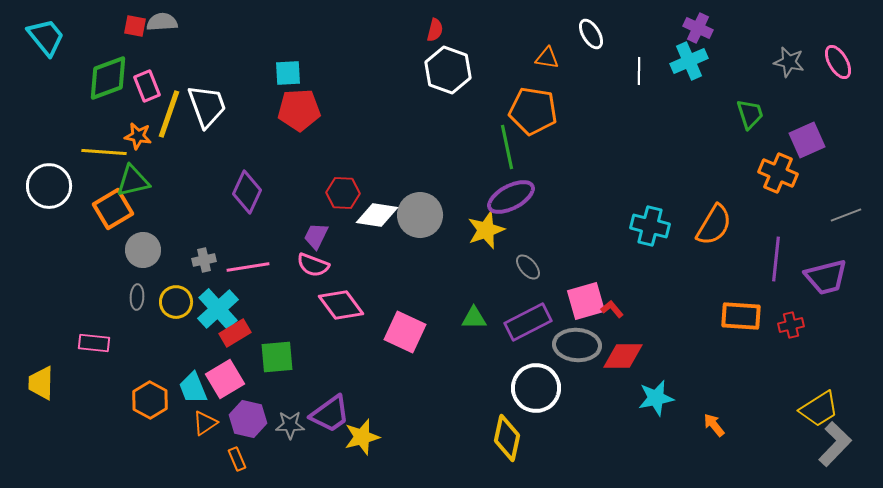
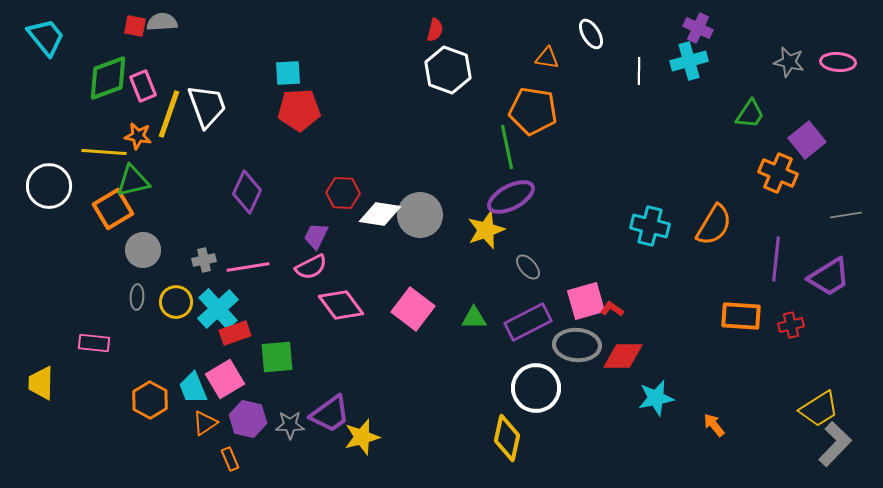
cyan cross at (689, 61): rotated 9 degrees clockwise
pink ellipse at (838, 62): rotated 56 degrees counterclockwise
pink rectangle at (147, 86): moved 4 px left
green trapezoid at (750, 114): rotated 52 degrees clockwise
purple square at (807, 140): rotated 15 degrees counterclockwise
white diamond at (377, 215): moved 3 px right, 1 px up
gray line at (846, 215): rotated 12 degrees clockwise
pink semicircle at (313, 265): moved 2 px left, 2 px down; rotated 48 degrees counterclockwise
purple trapezoid at (826, 277): moved 3 px right; rotated 18 degrees counterclockwise
red L-shape at (612, 309): rotated 15 degrees counterclockwise
pink square at (405, 332): moved 8 px right, 23 px up; rotated 12 degrees clockwise
red rectangle at (235, 333): rotated 12 degrees clockwise
orange rectangle at (237, 459): moved 7 px left
